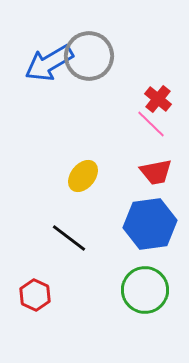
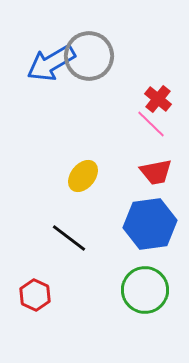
blue arrow: moved 2 px right
